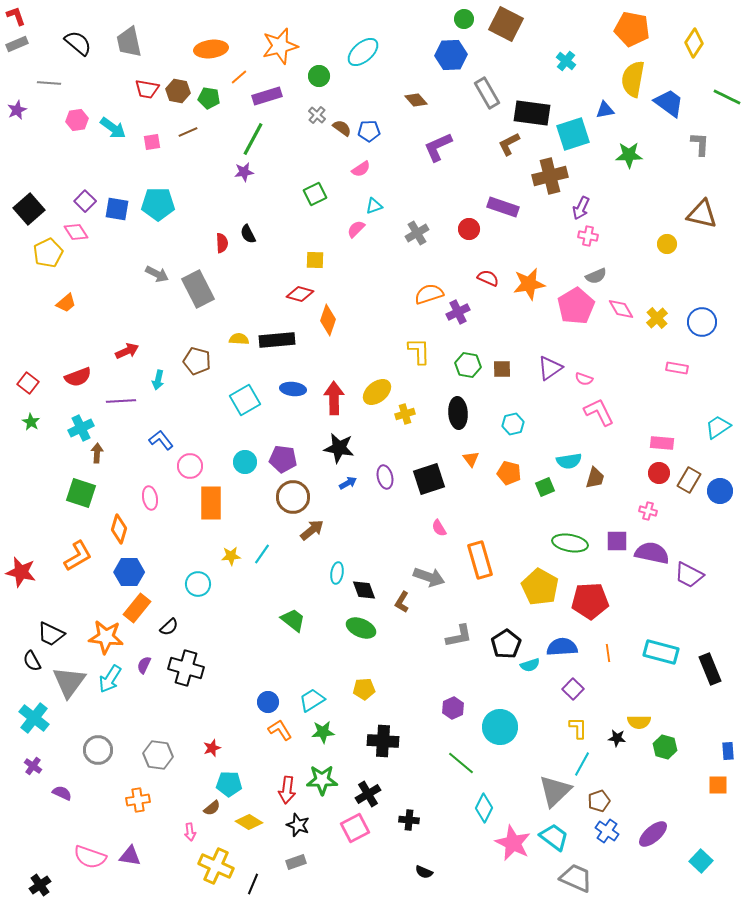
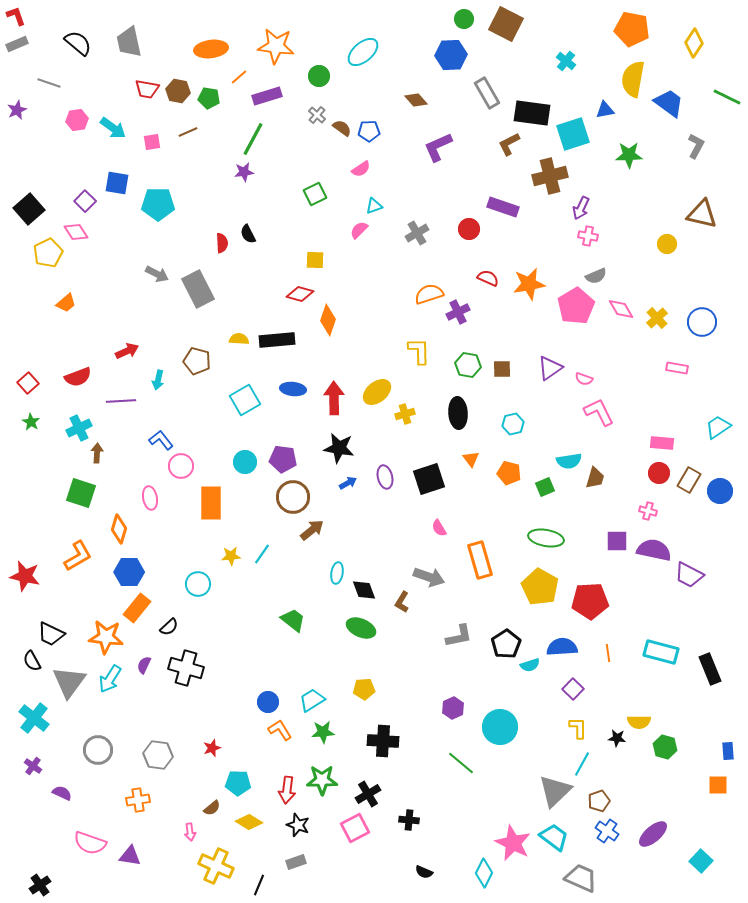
orange star at (280, 46): moved 4 px left; rotated 21 degrees clockwise
gray line at (49, 83): rotated 15 degrees clockwise
gray L-shape at (700, 144): moved 4 px left, 2 px down; rotated 25 degrees clockwise
blue square at (117, 209): moved 26 px up
pink semicircle at (356, 229): moved 3 px right, 1 px down
red square at (28, 383): rotated 10 degrees clockwise
cyan cross at (81, 428): moved 2 px left
pink circle at (190, 466): moved 9 px left
green ellipse at (570, 543): moved 24 px left, 5 px up
purple semicircle at (652, 553): moved 2 px right, 3 px up
red star at (21, 572): moved 4 px right, 4 px down
cyan pentagon at (229, 784): moved 9 px right, 1 px up
cyan diamond at (484, 808): moved 65 px down
pink semicircle at (90, 857): moved 14 px up
gray trapezoid at (576, 878): moved 5 px right
black line at (253, 884): moved 6 px right, 1 px down
